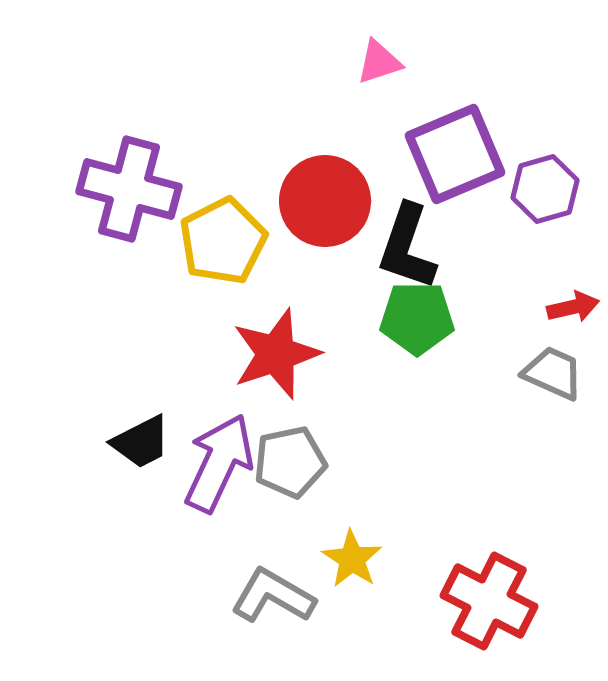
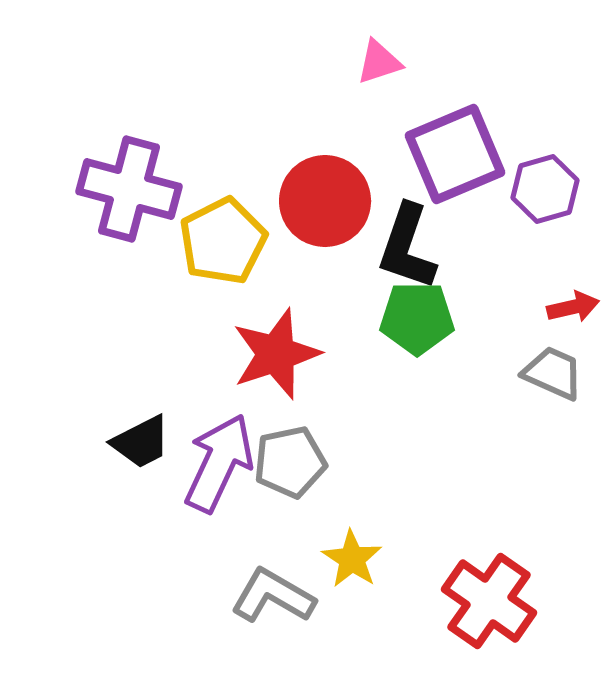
red cross: rotated 8 degrees clockwise
